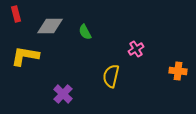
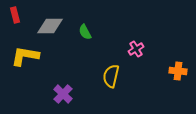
red rectangle: moved 1 px left, 1 px down
